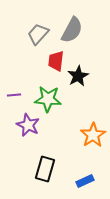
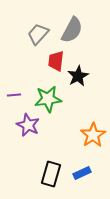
green star: rotated 12 degrees counterclockwise
black rectangle: moved 6 px right, 5 px down
blue rectangle: moved 3 px left, 8 px up
